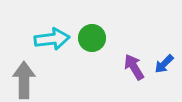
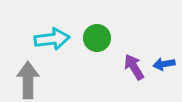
green circle: moved 5 px right
blue arrow: rotated 35 degrees clockwise
gray arrow: moved 4 px right
